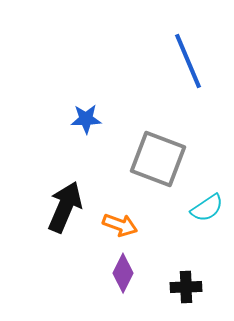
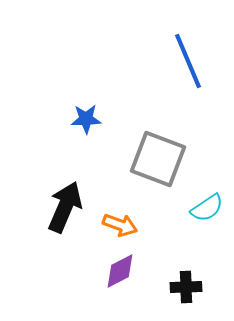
purple diamond: moved 3 px left, 2 px up; rotated 36 degrees clockwise
